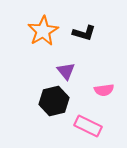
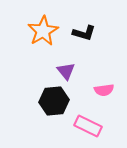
black hexagon: rotated 8 degrees clockwise
